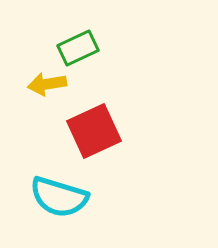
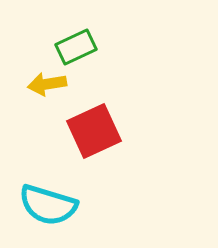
green rectangle: moved 2 px left, 1 px up
cyan semicircle: moved 11 px left, 8 px down
